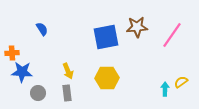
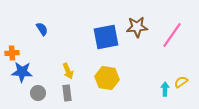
yellow hexagon: rotated 10 degrees clockwise
